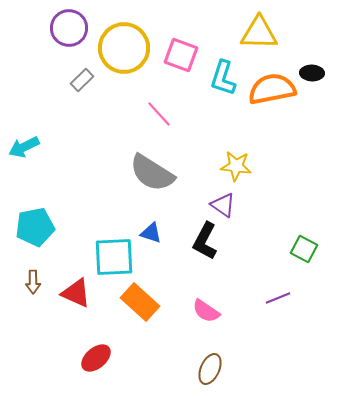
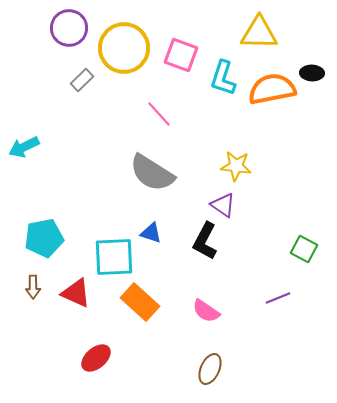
cyan pentagon: moved 9 px right, 11 px down
brown arrow: moved 5 px down
